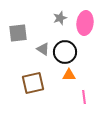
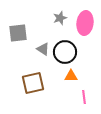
orange triangle: moved 2 px right, 1 px down
